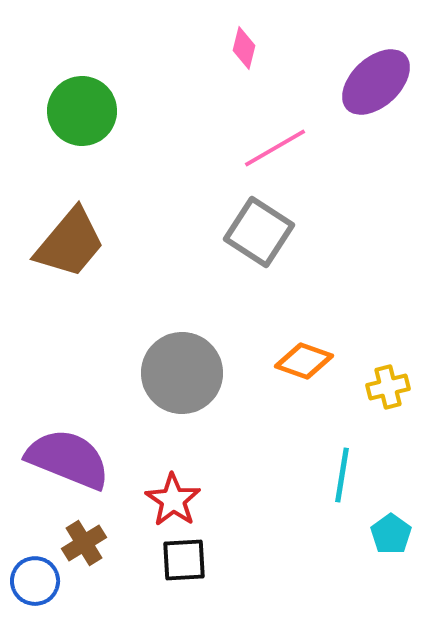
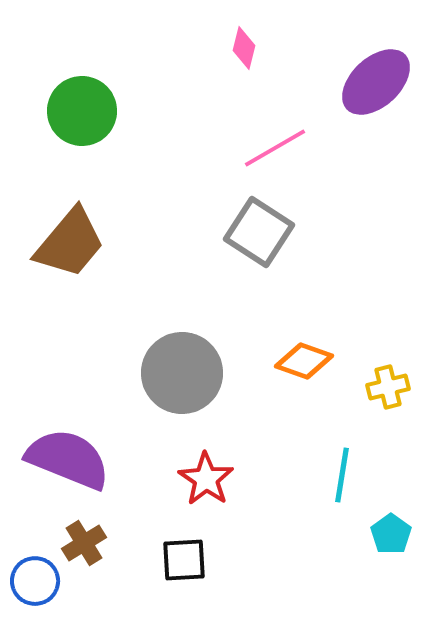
red star: moved 33 px right, 21 px up
